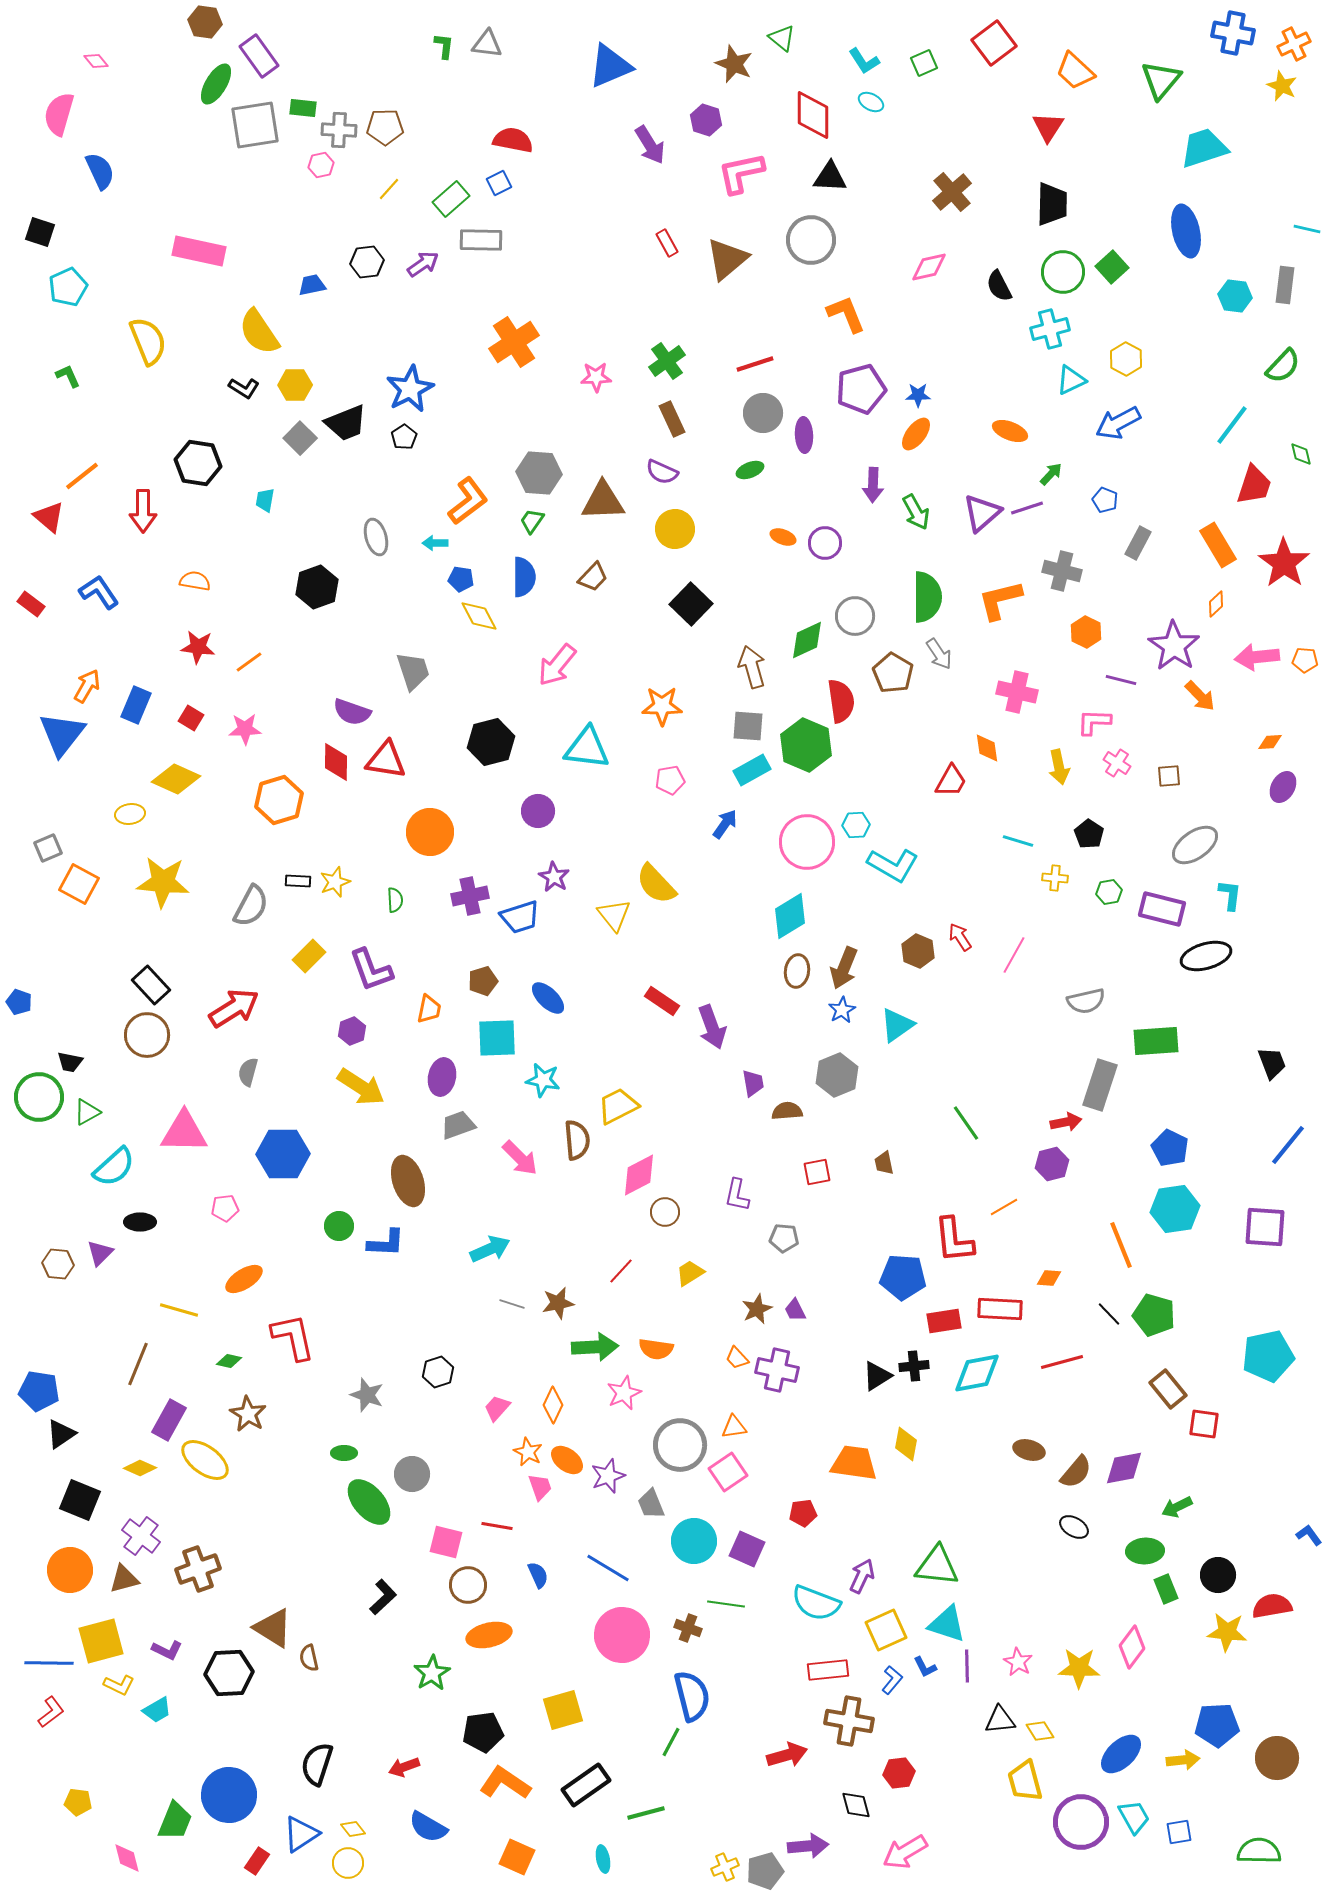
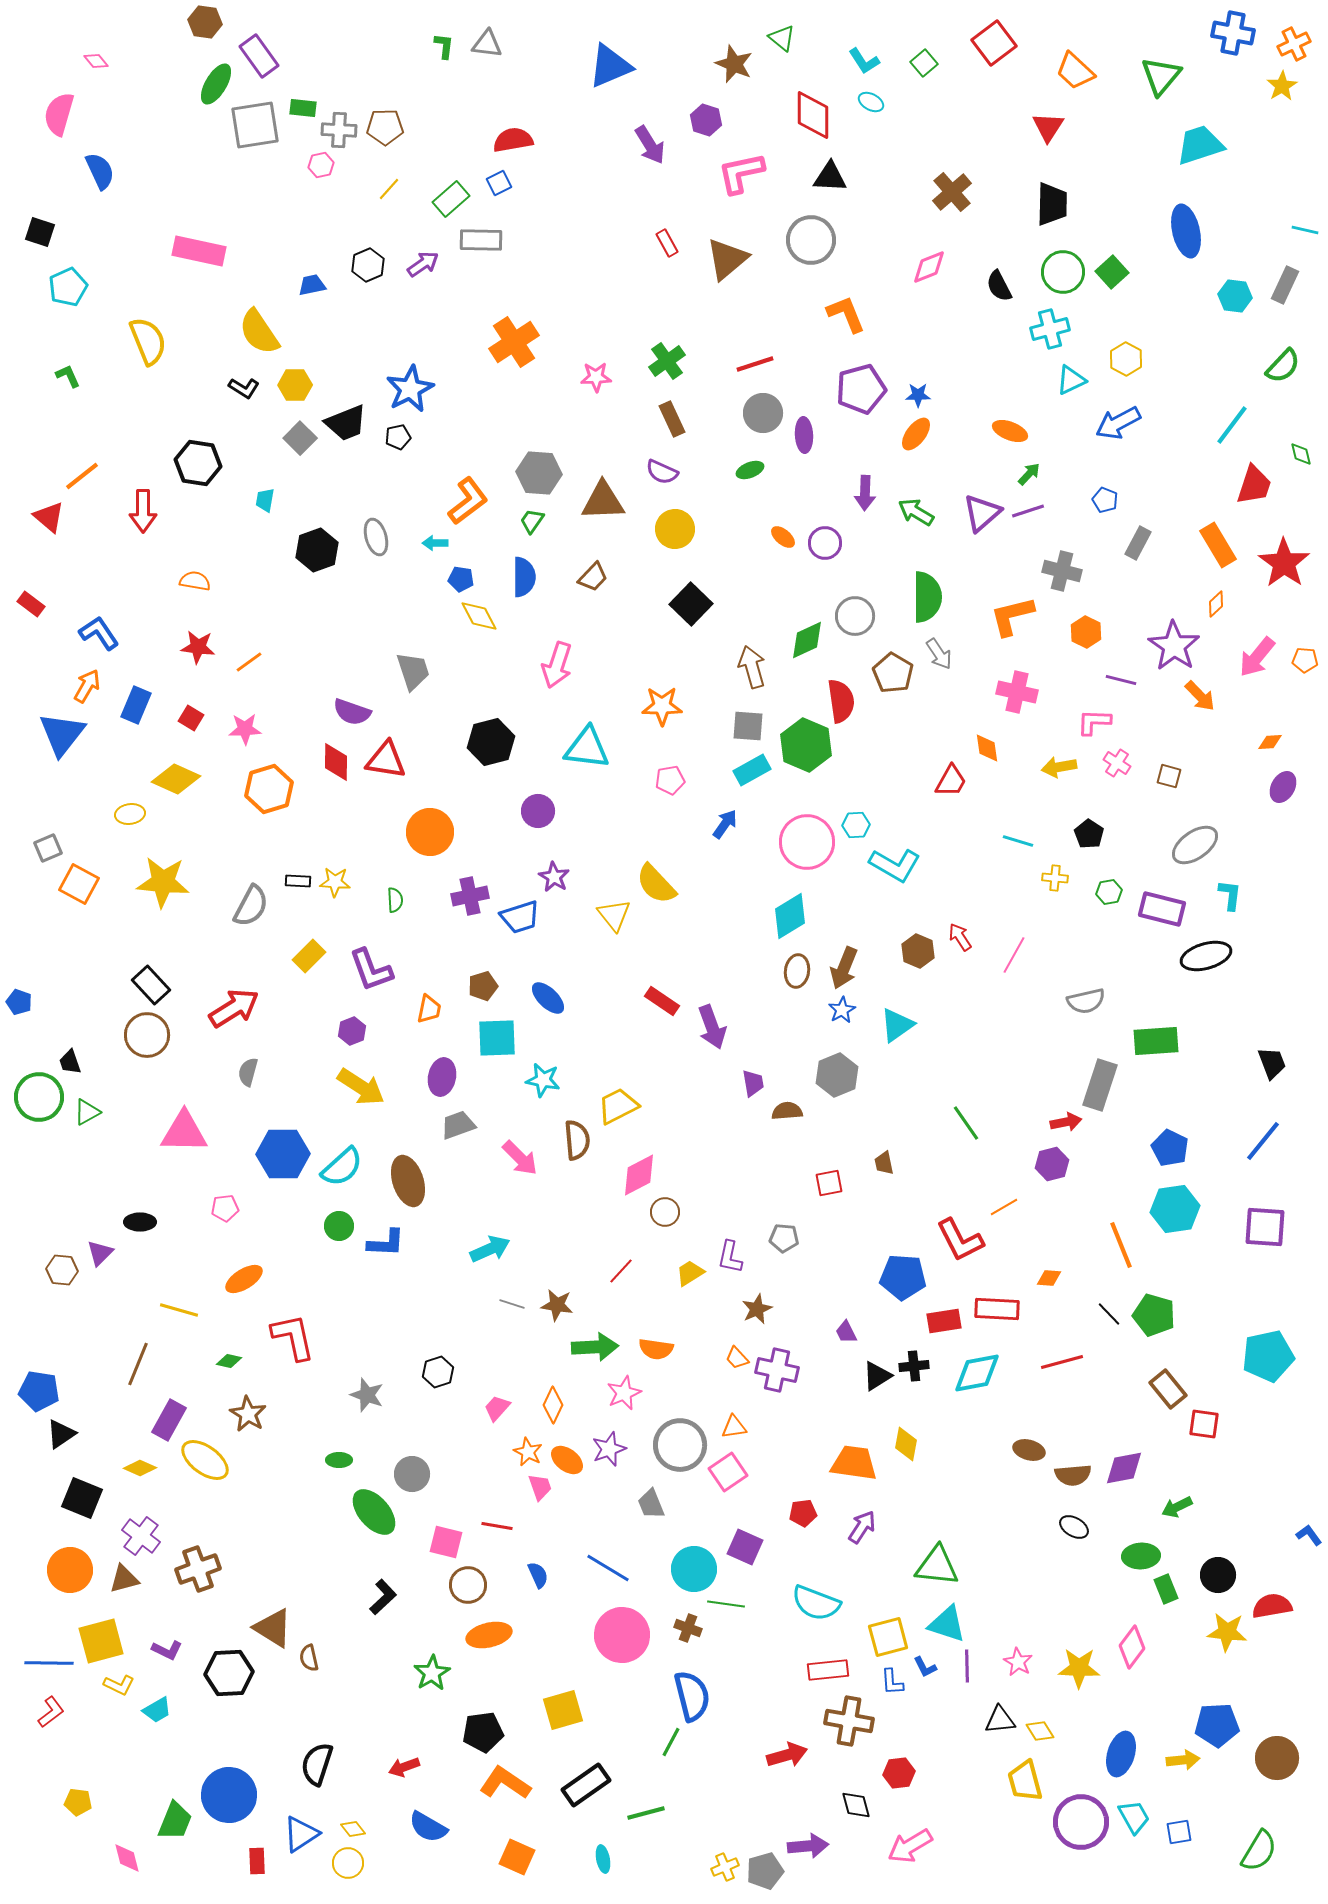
green square at (924, 63): rotated 16 degrees counterclockwise
green triangle at (1161, 80): moved 4 px up
yellow star at (1282, 86): rotated 16 degrees clockwise
red semicircle at (513, 140): rotated 21 degrees counterclockwise
cyan trapezoid at (1204, 148): moved 4 px left, 3 px up
cyan line at (1307, 229): moved 2 px left, 1 px down
black hexagon at (367, 262): moved 1 px right, 3 px down; rotated 16 degrees counterclockwise
pink diamond at (929, 267): rotated 9 degrees counterclockwise
green square at (1112, 267): moved 5 px down
gray rectangle at (1285, 285): rotated 18 degrees clockwise
black pentagon at (404, 437): moved 6 px left; rotated 20 degrees clockwise
green arrow at (1051, 474): moved 22 px left
purple arrow at (873, 485): moved 8 px left, 8 px down
purple line at (1027, 508): moved 1 px right, 3 px down
green arrow at (916, 512): rotated 150 degrees clockwise
orange ellipse at (783, 537): rotated 20 degrees clockwise
black hexagon at (317, 587): moved 37 px up
blue L-shape at (99, 592): moved 41 px down
orange L-shape at (1000, 600): moved 12 px right, 16 px down
pink arrow at (1257, 657): rotated 45 degrees counterclockwise
pink arrow at (557, 665): rotated 21 degrees counterclockwise
yellow arrow at (1059, 767): rotated 92 degrees clockwise
brown square at (1169, 776): rotated 20 degrees clockwise
orange hexagon at (279, 800): moved 10 px left, 11 px up
cyan L-shape at (893, 865): moved 2 px right
yellow star at (335, 882): rotated 24 degrees clockwise
brown pentagon at (483, 981): moved 5 px down
black trapezoid at (70, 1062): rotated 60 degrees clockwise
blue line at (1288, 1145): moved 25 px left, 4 px up
cyan semicircle at (114, 1167): moved 228 px right
red square at (817, 1172): moved 12 px right, 11 px down
purple L-shape at (737, 1195): moved 7 px left, 62 px down
red L-shape at (954, 1240): moved 6 px right; rotated 21 degrees counterclockwise
brown hexagon at (58, 1264): moved 4 px right, 6 px down
brown star at (558, 1303): moved 1 px left, 2 px down; rotated 20 degrees clockwise
red rectangle at (1000, 1309): moved 3 px left
purple trapezoid at (795, 1310): moved 51 px right, 22 px down
green ellipse at (344, 1453): moved 5 px left, 7 px down
brown semicircle at (1076, 1472): moved 3 px left, 3 px down; rotated 45 degrees clockwise
purple star at (608, 1476): moved 1 px right, 27 px up
black square at (80, 1500): moved 2 px right, 2 px up
green ellipse at (369, 1502): moved 5 px right, 10 px down
cyan circle at (694, 1541): moved 28 px down
purple square at (747, 1549): moved 2 px left, 2 px up
green ellipse at (1145, 1551): moved 4 px left, 5 px down
purple arrow at (862, 1576): moved 49 px up; rotated 8 degrees clockwise
yellow square at (886, 1630): moved 2 px right, 7 px down; rotated 9 degrees clockwise
blue L-shape at (892, 1680): moved 2 px down; rotated 136 degrees clockwise
blue ellipse at (1121, 1754): rotated 30 degrees counterclockwise
green semicircle at (1259, 1851): rotated 120 degrees clockwise
pink arrow at (905, 1852): moved 5 px right, 6 px up
red rectangle at (257, 1861): rotated 36 degrees counterclockwise
